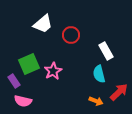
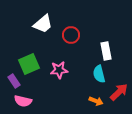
white rectangle: rotated 18 degrees clockwise
pink star: moved 6 px right, 1 px up; rotated 24 degrees clockwise
